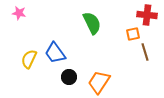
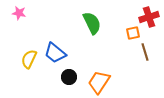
red cross: moved 2 px right, 2 px down; rotated 24 degrees counterclockwise
orange square: moved 1 px up
blue trapezoid: rotated 15 degrees counterclockwise
